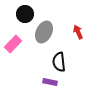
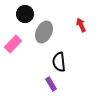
red arrow: moved 3 px right, 7 px up
purple rectangle: moved 1 px right, 2 px down; rotated 48 degrees clockwise
